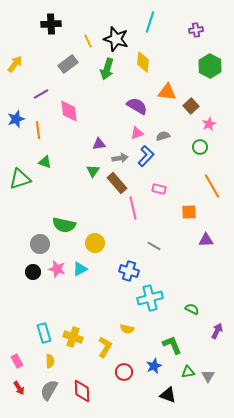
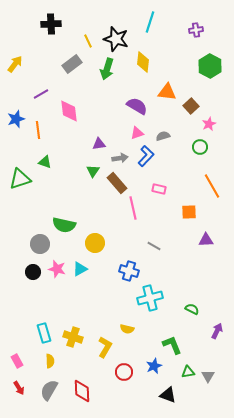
gray rectangle at (68, 64): moved 4 px right
